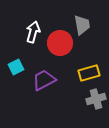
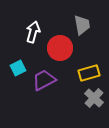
red circle: moved 5 px down
cyan square: moved 2 px right, 1 px down
gray cross: moved 2 px left, 1 px up; rotated 30 degrees counterclockwise
